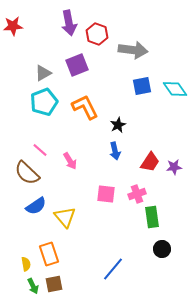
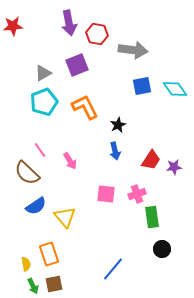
red hexagon: rotated 10 degrees counterclockwise
pink line: rotated 14 degrees clockwise
red trapezoid: moved 1 px right, 2 px up
